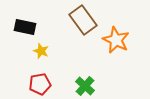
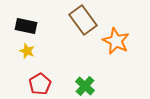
black rectangle: moved 1 px right, 1 px up
orange star: moved 1 px down
yellow star: moved 14 px left
red pentagon: rotated 20 degrees counterclockwise
